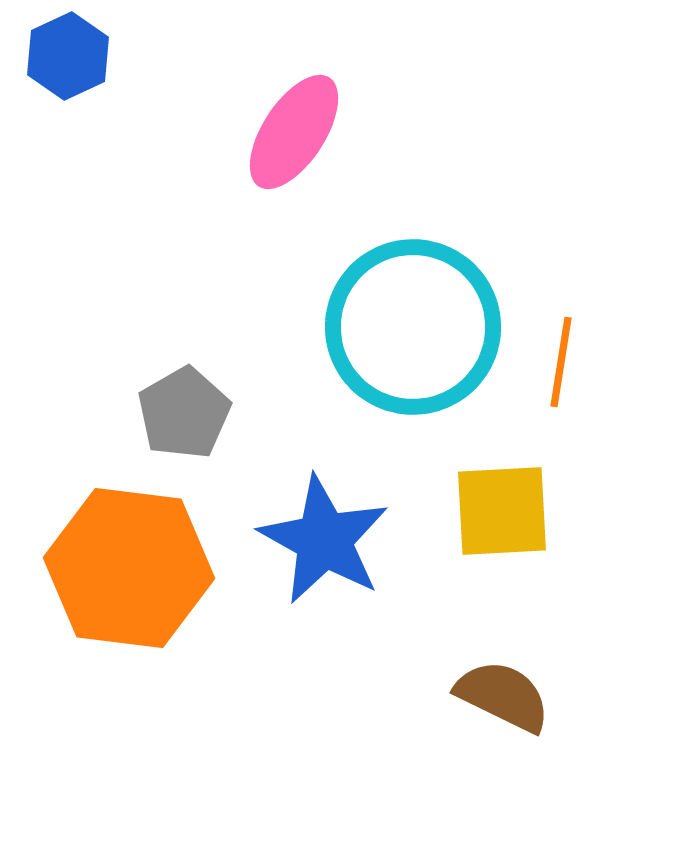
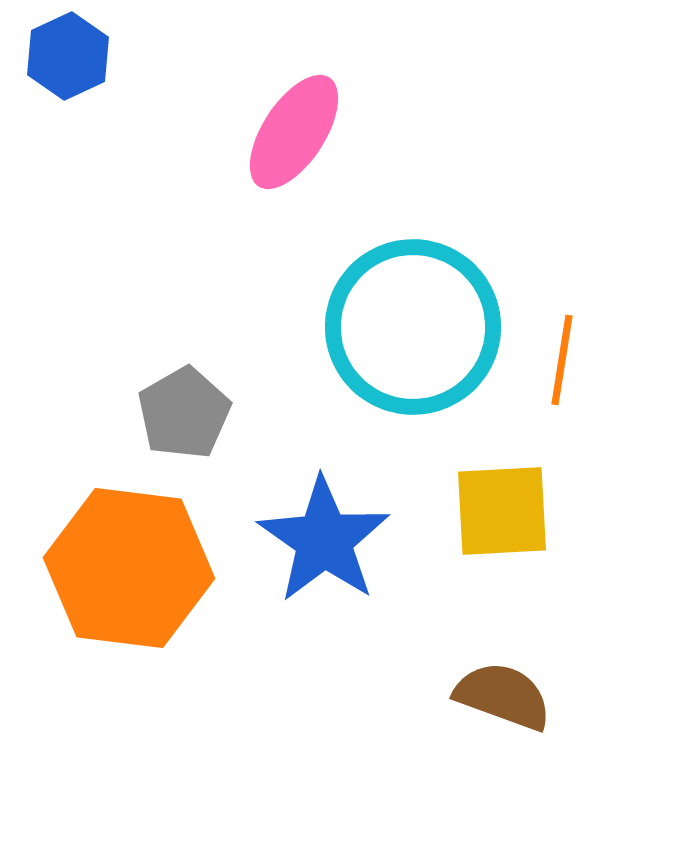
orange line: moved 1 px right, 2 px up
blue star: rotated 6 degrees clockwise
brown semicircle: rotated 6 degrees counterclockwise
